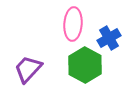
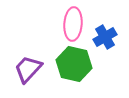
blue cross: moved 4 px left, 1 px up
green hexagon: moved 11 px left, 1 px up; rotated 16 degrees counterclockwise
